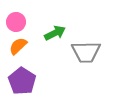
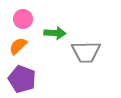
pink circle: moved 7 px right, 3 px up
green arrow: rotated 30 degrees clockwise
purple pentagon: moved 2 px up; rotated 12 degrees counterclockwise
